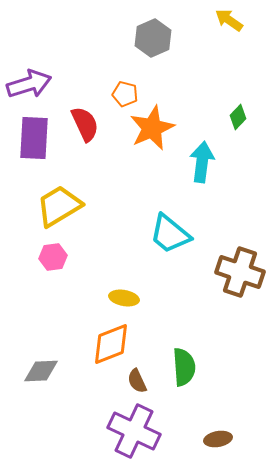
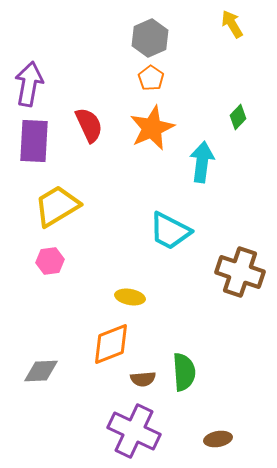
yellow arrow: moved 3 px right, 4 px down; rotated 24 degrees clockwise
gray hexagon: moved 3 px left
purple arrow: rotated 63 degrees counterclockwise
orange pentagon: moved 26 px right, 16 px up; rotated 20 degrees clockwise
red semicircle: moved 4 px right, 1 px down
purple rectangle: moved 3 px down
yellow trapezoid: moved 2 px left
cyan trapezoid: moved 3 px up; rotated 12 degrees counterclockwise
pink hexagon: moved 3 px left, 4 px down
yellow ellipse: moved 6 px right, 1 px up
green semicircle: moved 5 px down
brown semicircle: moved 6 px right, 2 px up; rotated 70 degrees counterclockwise
